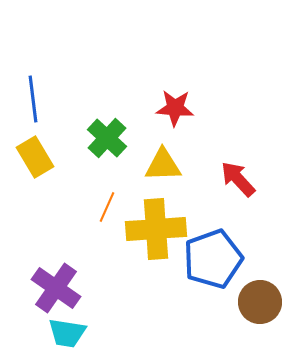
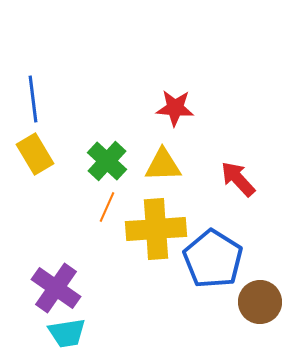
green cross: moved 23 px down
yellow rectangle: moved 3 px up
blue pentagon: rotated 20 degrees counterclockwise
cyan trapezoid: rotated 18 degrees counterclockwise
